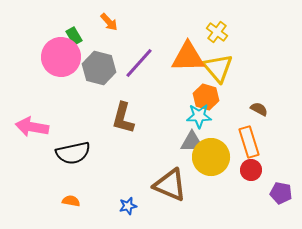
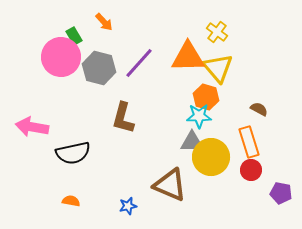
orange arrow: moved 5 px left
